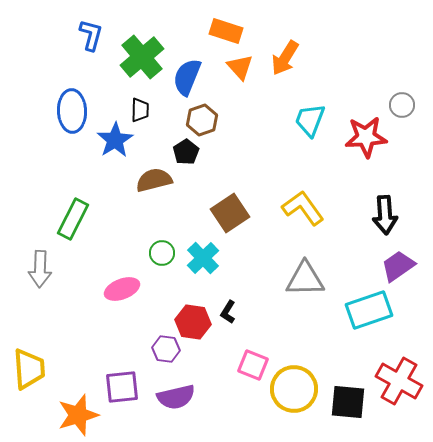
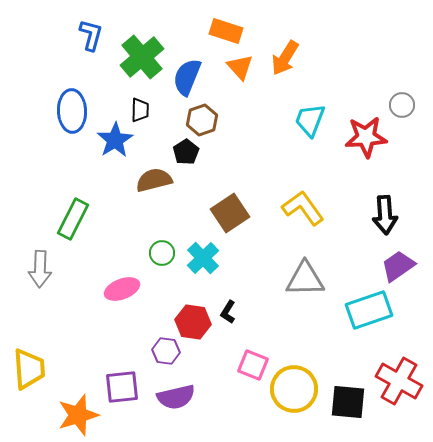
purple hexagon: moved 2 px down
